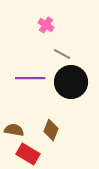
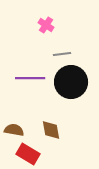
gray line: rotated 36 degrees counterclockwise
brown diamond: rotated 30 degrees counterclockwise
